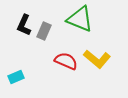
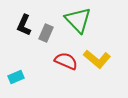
green triangle: moved 2 px left, 1 px down; rotated 24 degrees clockwise
gray rectangle: moved 2 px right, 2 px down
